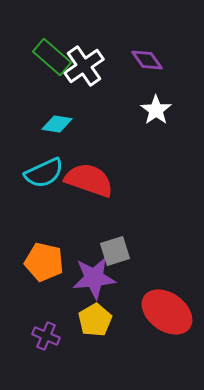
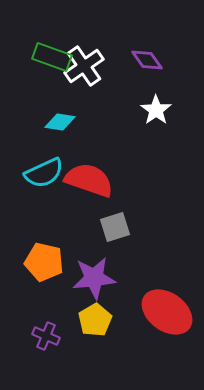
green rectangle: rotated 21 degrees counterclockwise
cyan diamond: moved 3 px right, 2 px up
gray square: moved 24 px up
